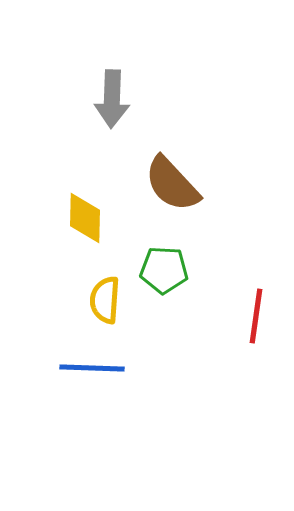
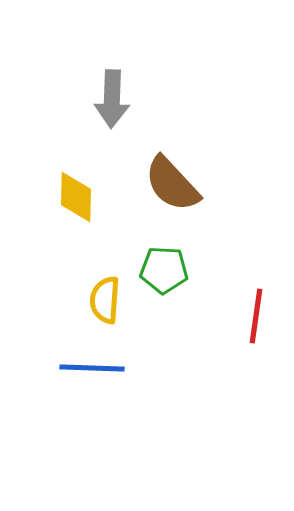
yellow diamond: moved 9 px left, 21 px up
